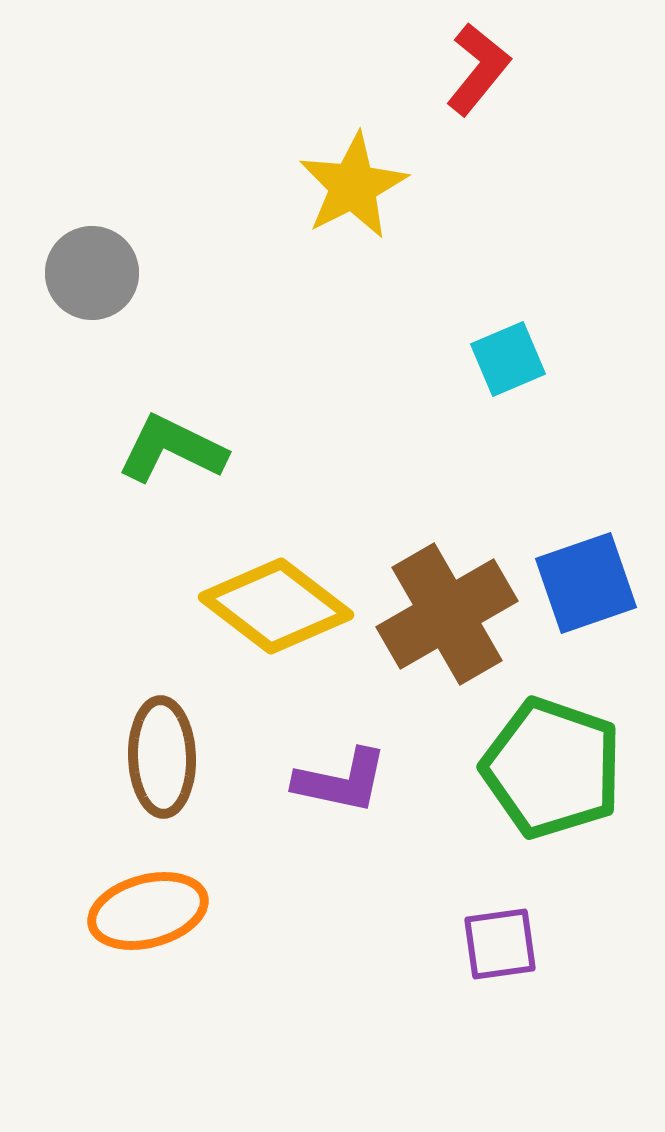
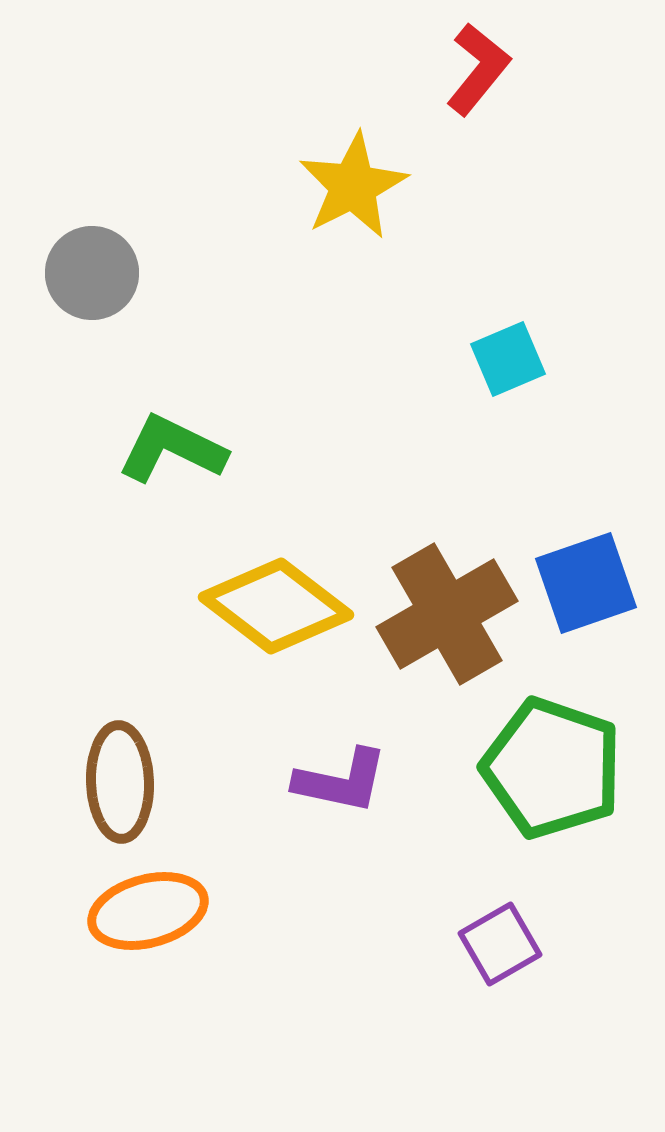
brown ellipse: moved 42 px left, 25 px down
purple square: rotated 22 degrees counterclockwise
